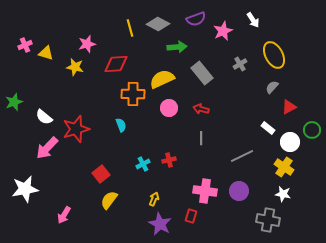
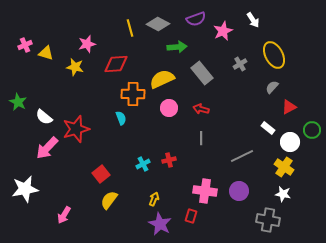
green star at (14, 102): moved 4 px right; rotated 24 degrees counterclockwise
cyan semicircle at (121, 125): moved 7 px up
